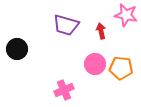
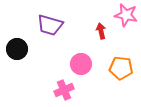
purple trapezoid: moved 16 px left
pink circle: moved 14 px left
